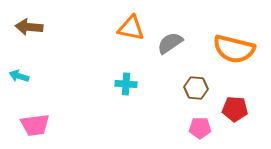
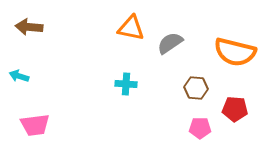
orange semicircle: moved 1 px right, 3 px down
